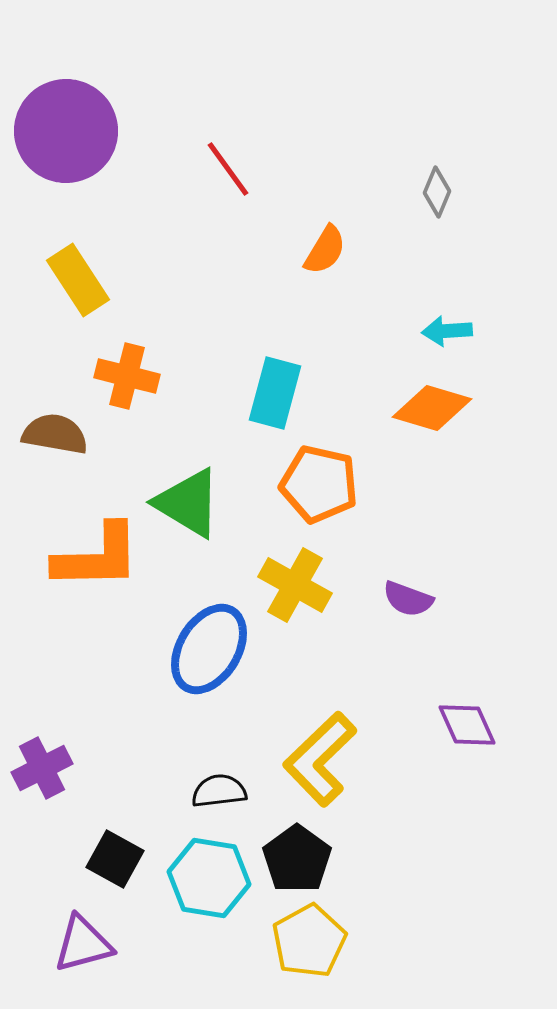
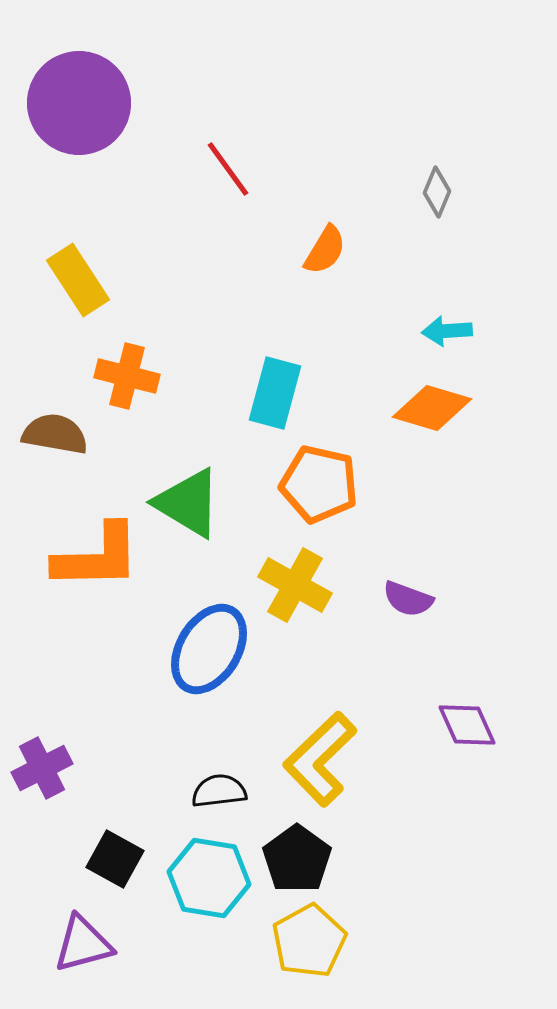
purple circle: moved 13 px right, 28 px up
